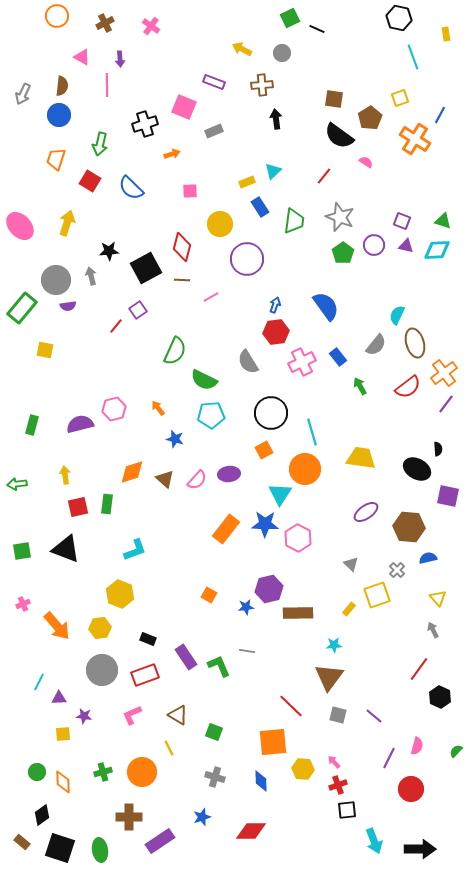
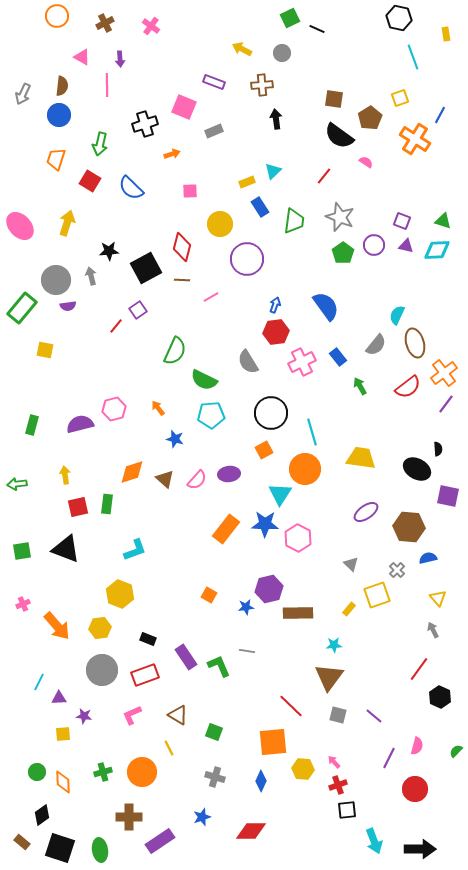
blue diamond at (261, 781): rotated 25 degrees clockwise
red circle at (411, 789): moved 4 px right
